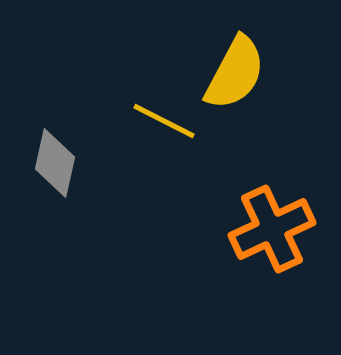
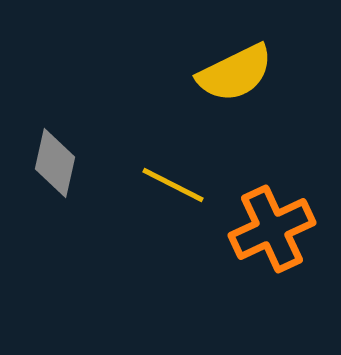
yellow semicircle: rotated 36 degrees clockwise
yellow line: moved 9 px right, 64 px down
